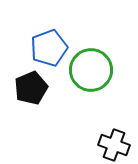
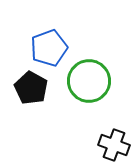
green circle: moved 2 px left, 11 px down
black pentagon: rotated 20 degrees counterclockwise
